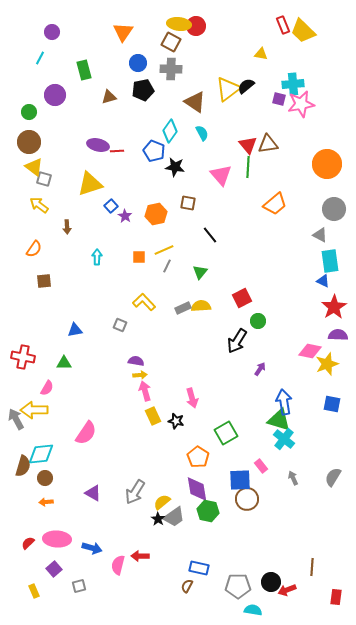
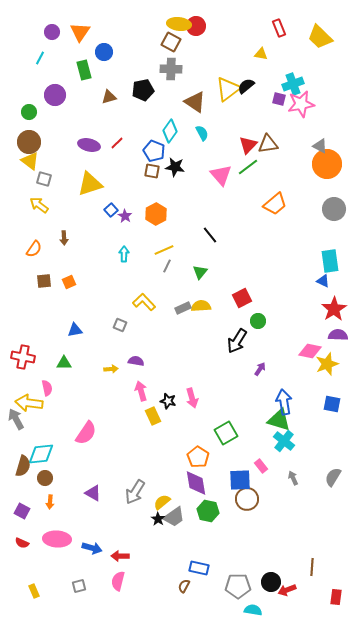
red rectangle at (283, 25): moved 4 px left, 3 px down
yellow trapezoid at (303, 31): moved 17 px right, 6 px down
orange triangle at (123, 32): moved 43 px left
blue circle at (138, 63): moved 34 px left, 11 px up
cyan cross at (293, 84): rotated 15 degrees counterclockwise
purple ellipse at (98, 145): moved 9 px left
red triangle at (248, 145): rotated 24 degrees clockwise
red line at (117, 151): moved 8 px up; rotated 40 degrees counterclockwise
yellow triangle at (34, 167): moved 4 px left, 6 px up
green line at (248, 167): rotated 50 degrees clockwise
brown square at (188, 203): moved 36 px left, 32 px up
blue square at (111, 206): moved 4 px down
orange hexagon at (156, 214): rotated 15 degrees counterclockwise
brown arrow at (67, 227): moved 3 px left, 11 px down
gray triangle at (320, 235): moved 89 px up
cyan arrow at (97, 257): moved 27 px right, 3 px up
orange square at (139, 257): moved 70 px left, 25 px down; rotated 24 degrees counterclockwise
red star at (334, 307): moved 2 px down
yellow arrow at (140, 375): moved 29 px left, 6 px up
pink semicircle at (47, 388): rotated 42 degrees counterclockwise
pink arrow at (145, 391): moved 4 px left
yellow arrow at (34, 410): moved 5 px left, 7 px up; rotated 8 degrees clockwise
black star at (176, 421): moved 8 px left, 20 px up
cyan cross at (284, 439): moved 2 px down
purple diamond at (197, 489): moved 1 px left, 6 px up
orange arrow at (46, 502): moved 4 px right; rotated 80 degrees counterclockwise
red semicircle at (28, 543): moved 6 px left; rotated 112 degrees counterclockwise
red arrow at (140, 556): moved 20 px left
pink semicircle at (118, 565): moved 16 px down
purple square at (54, 569): moved 32 px left, 58 px up; rotated 21 degrees counterclockwise
brown semicircle at (187, 586): moved 3 px left
